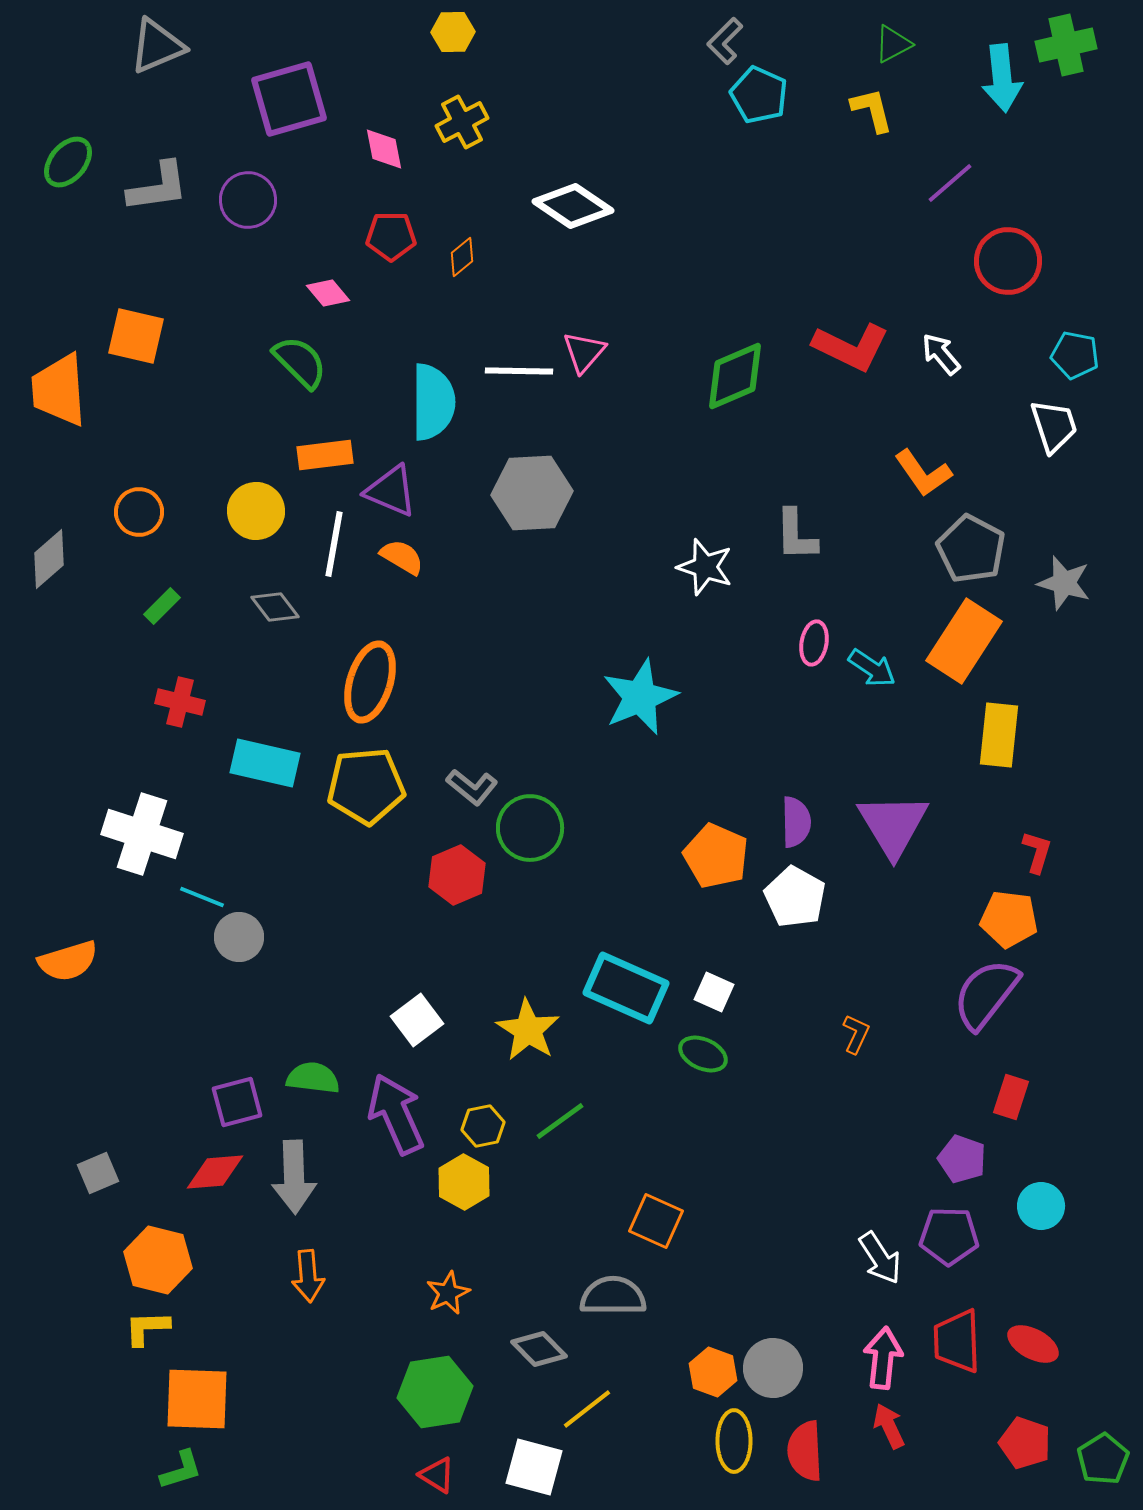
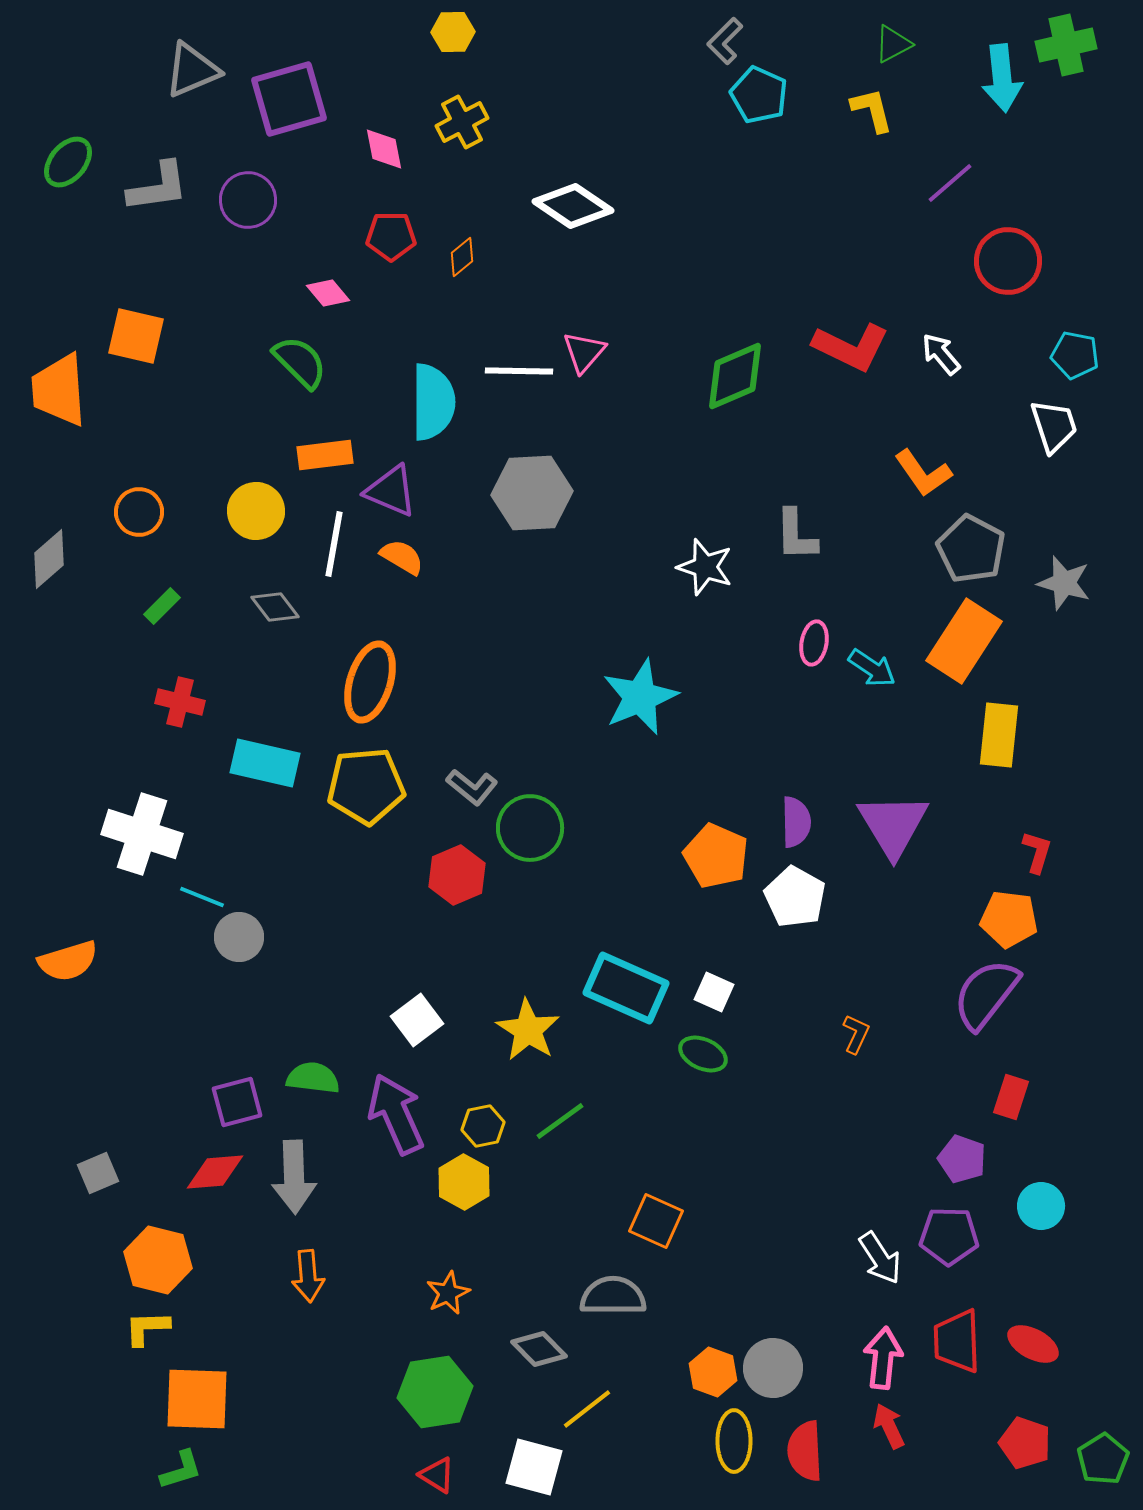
gray triangle at (157, 46): moved 35 px right, 24 px down
